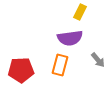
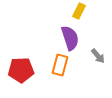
yellow rectangle: moved 1 px left, 1 px up
purple semicircle: rotated 100 degrees counterclockwise
gray arrow: moved 4 px up
